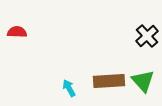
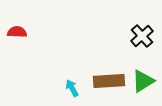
black cross: moved 5 px left
green triangle: rotated 40 degrees clockwise
cyan arrow: moved 3 px right
